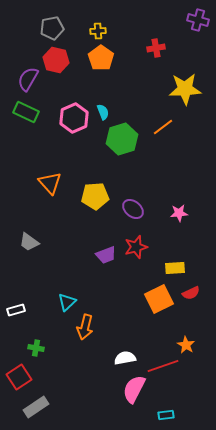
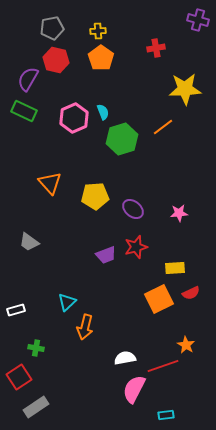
green rectangle: moved 2 px left, 1 px up
